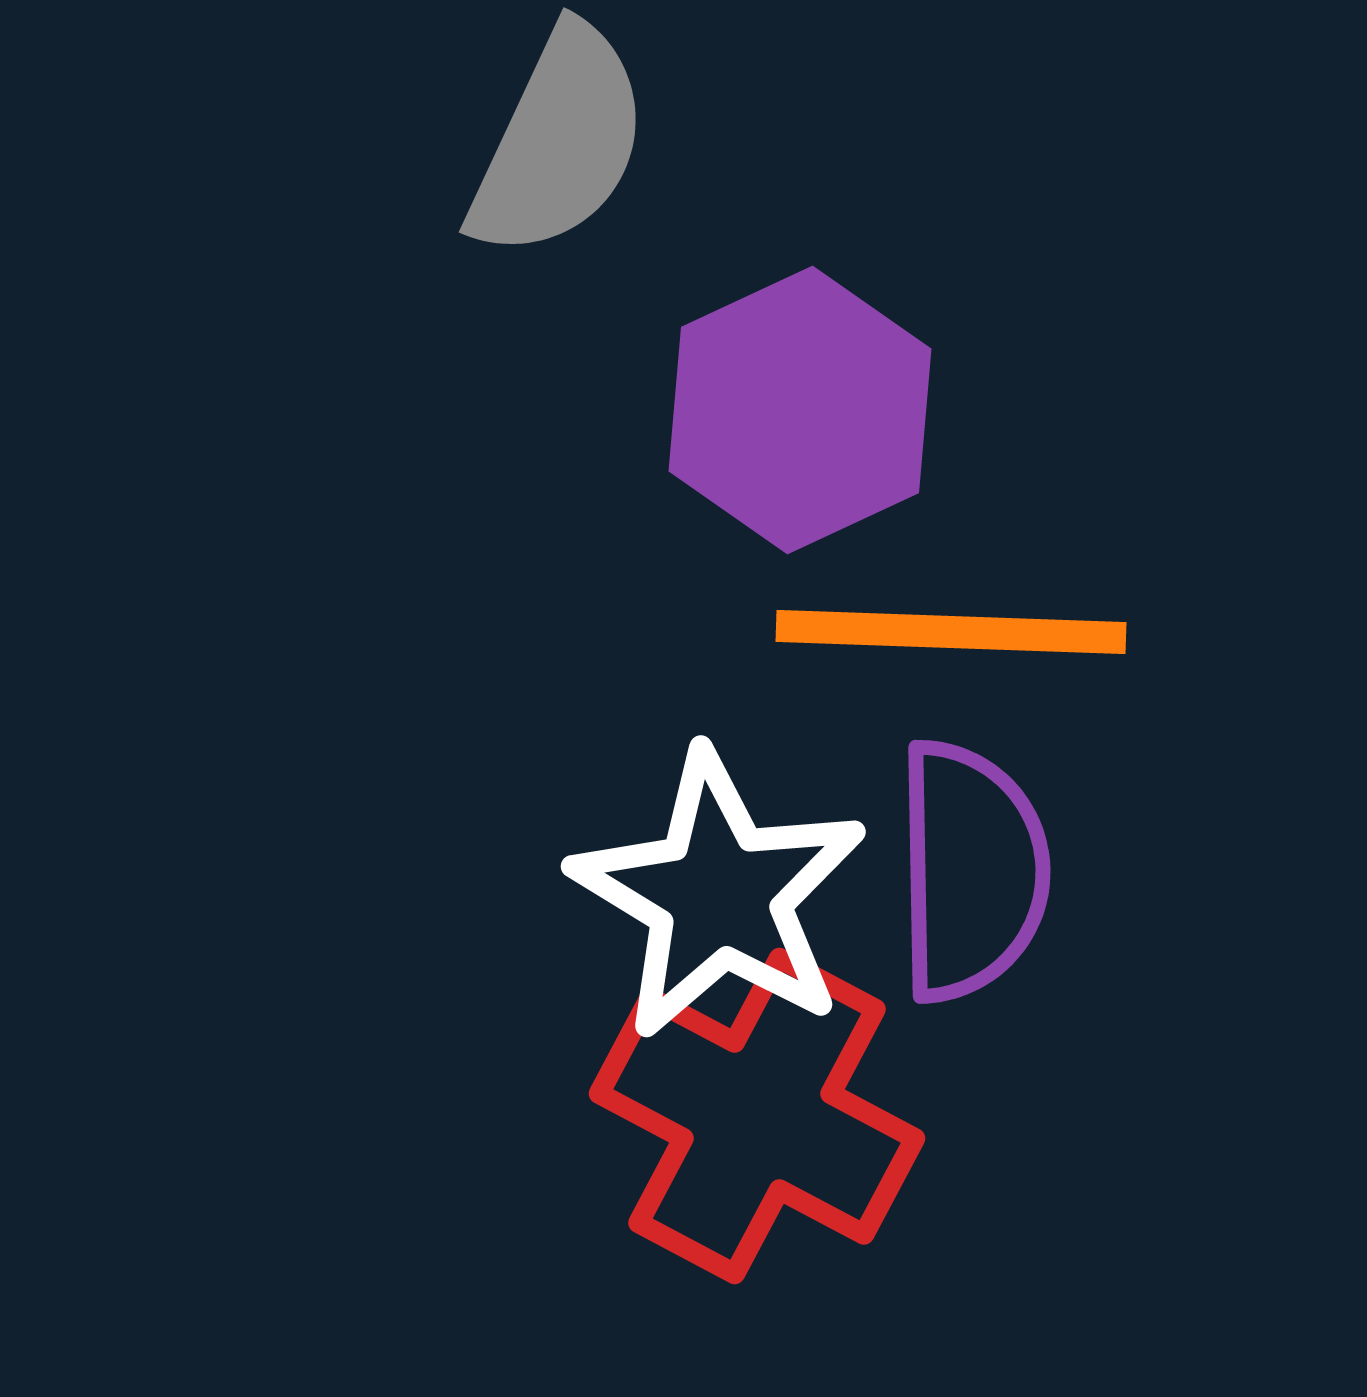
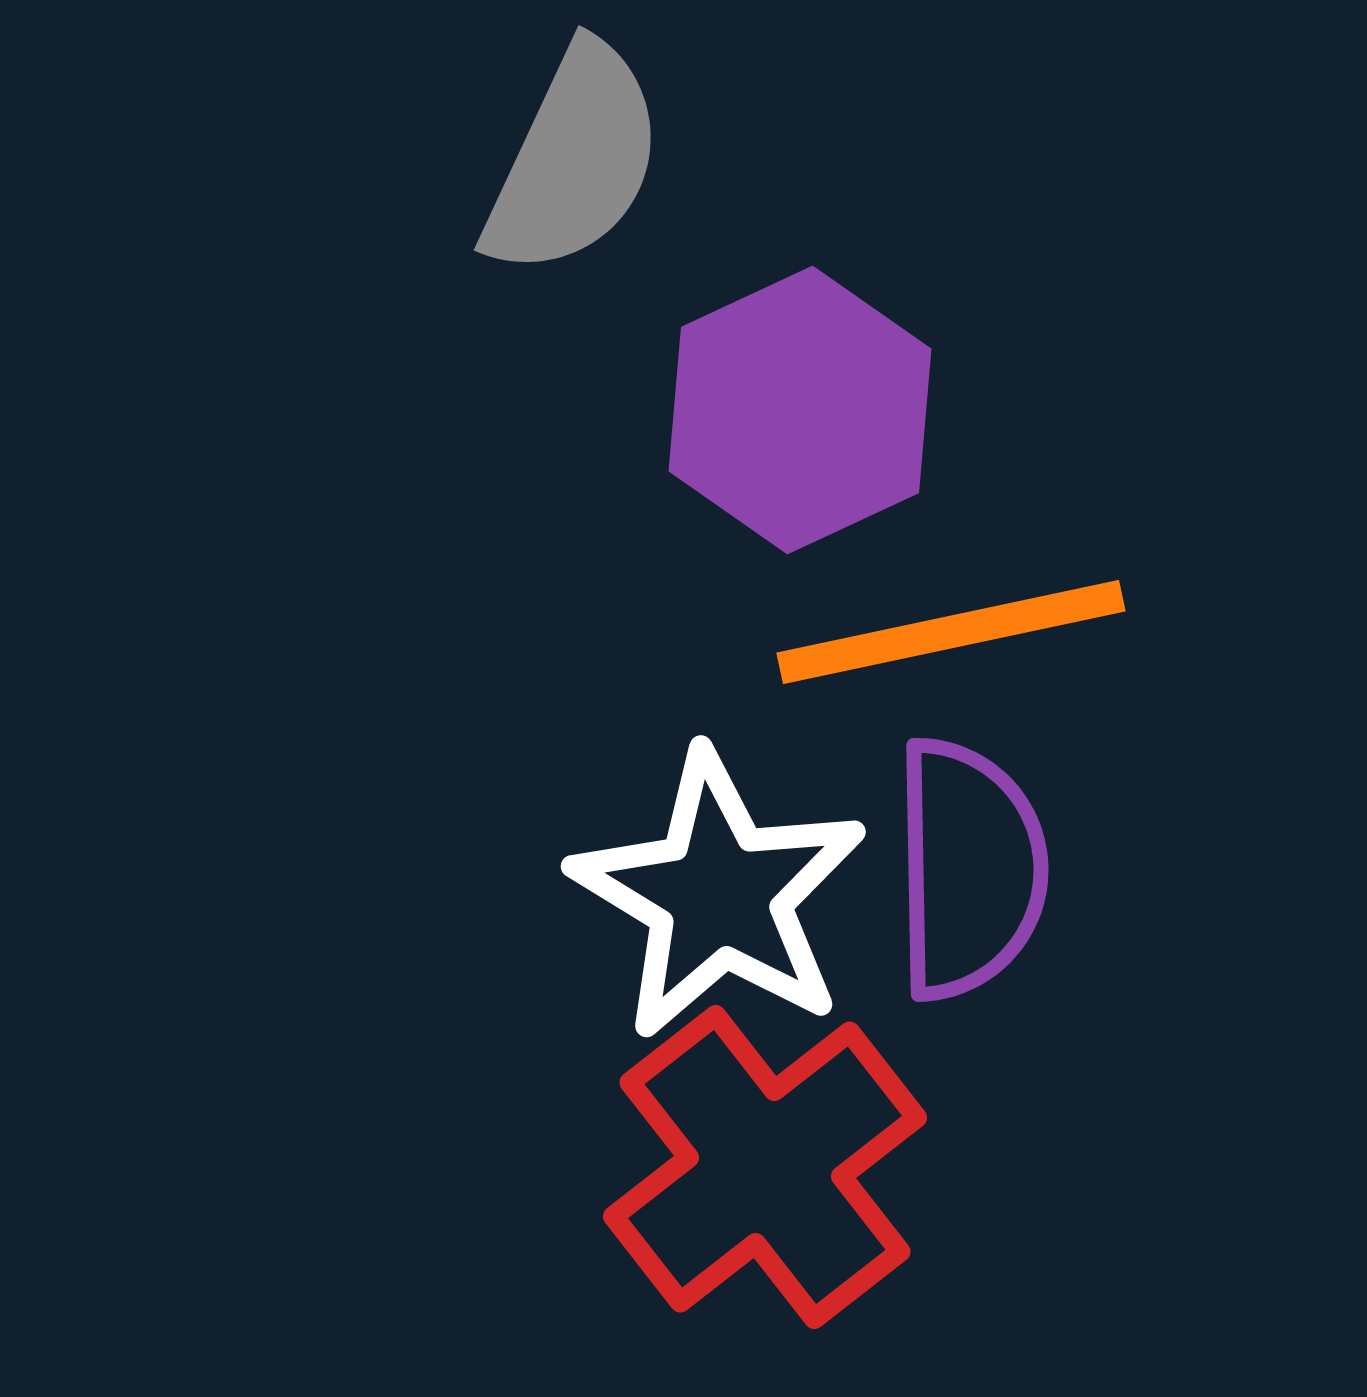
gray semicircle: moved 15 px right, 18 px down
orange line: rotated 14 degrees counterclockwise
purple semicircle: moved 2 px left, 2 px up
red cross: moved 8 px right, 51 px down; rotated 24 degrees clockwise
